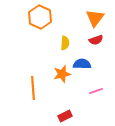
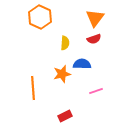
red semicircle: moved 2 px left, 1 px up
